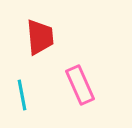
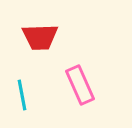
red trapezoid: rotated 93 degrees clockwise
